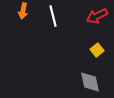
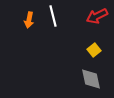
orange arrow: moved 6 px right, 9 px down
yellow square: moved 3 px left
gray diamond: moved 1 px right, 3 px up
